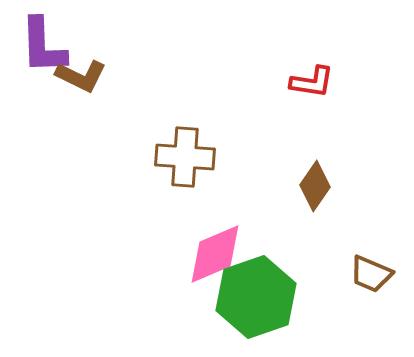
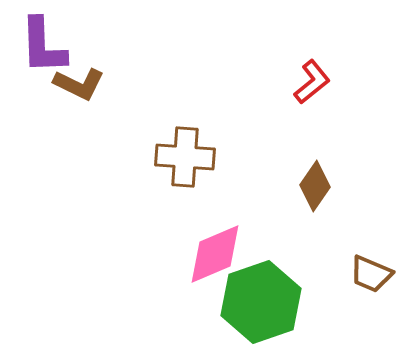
brown L-shape: moved 2 px left, 8 px down
red L-shape: rotated 48 degrees counterclockwise
green hexagon: moved 5 px right, 5 px down
